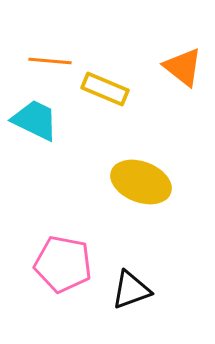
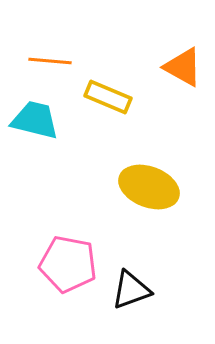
orange triangle: rotated 9 degrees counterclockwise
yellow rectangle: moved 3 px right, 8 px down
cyan trapezoid: rotated 12 degrees counterclockwise
yellow ellipse: moved 8 px right, 5 px down
pink pentagon: moved 5 px right
